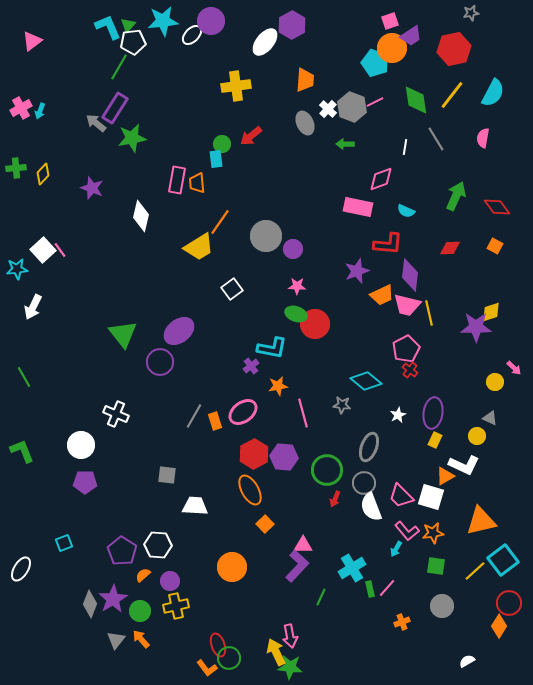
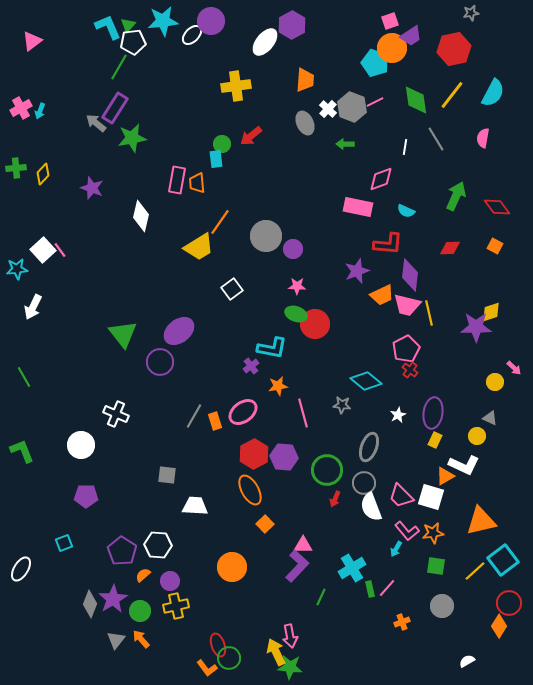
purple pentagon at (85, 482): moved 1 px right, 14 px down
